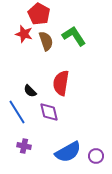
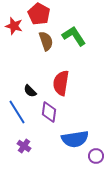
red star: moved 10 px left, 8 px up
purple diamond: rotated 20 degrees clockwise
purple cross: rotated 24 degrees clockwise
blue semicircle: moved 7 px right, 13 px up; rotated 20 degrees clockwise
